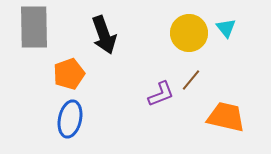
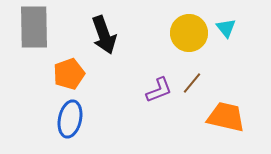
brown line: moved 1 px right, 3 px down
purple L-shape: moved 2 px left, 4 px up
